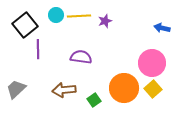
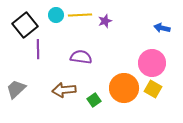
yellow line: moved 1 px right, 1 px up
yellow square: rotated 18 degrees counterclockwise
